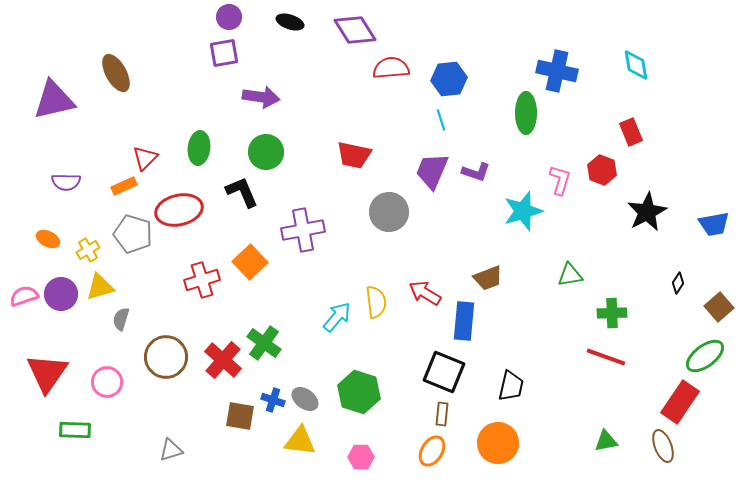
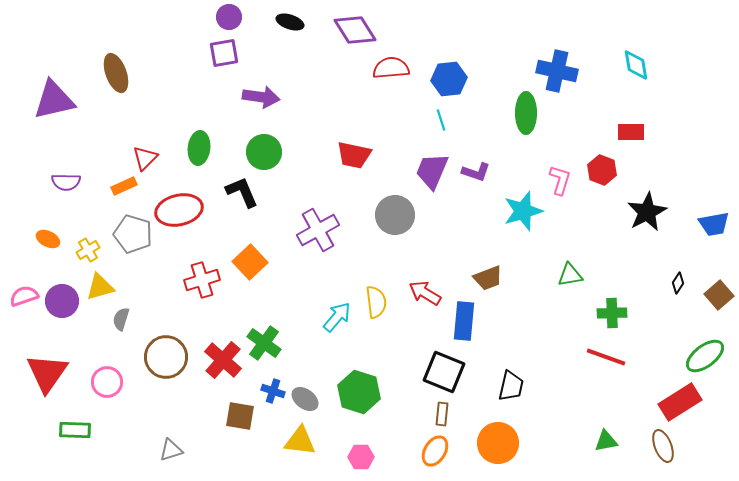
brown ellipse at (116, 73): rotated 9 degrees clockwise
red rectangle at (631, 132): rotated 68 degrees counterclockwise
green circle at (266, 152): moved 2 px left
gray circle at (389, 212): moved 6 px right, 3 px down
purple cross at (303, 230): moved 15 px right; rotated 18 degrees counterclockwise
purple circle at (61, 294): moved 1 px right, 7 px down
brown square at (719, 307): moved 12 px up
blue cross at (273, 400): moved 9 px up
red rectangle at (680, 402): rotated 24 degrees clockwise
orange ellipse at (432, 451): moved 3 px right
